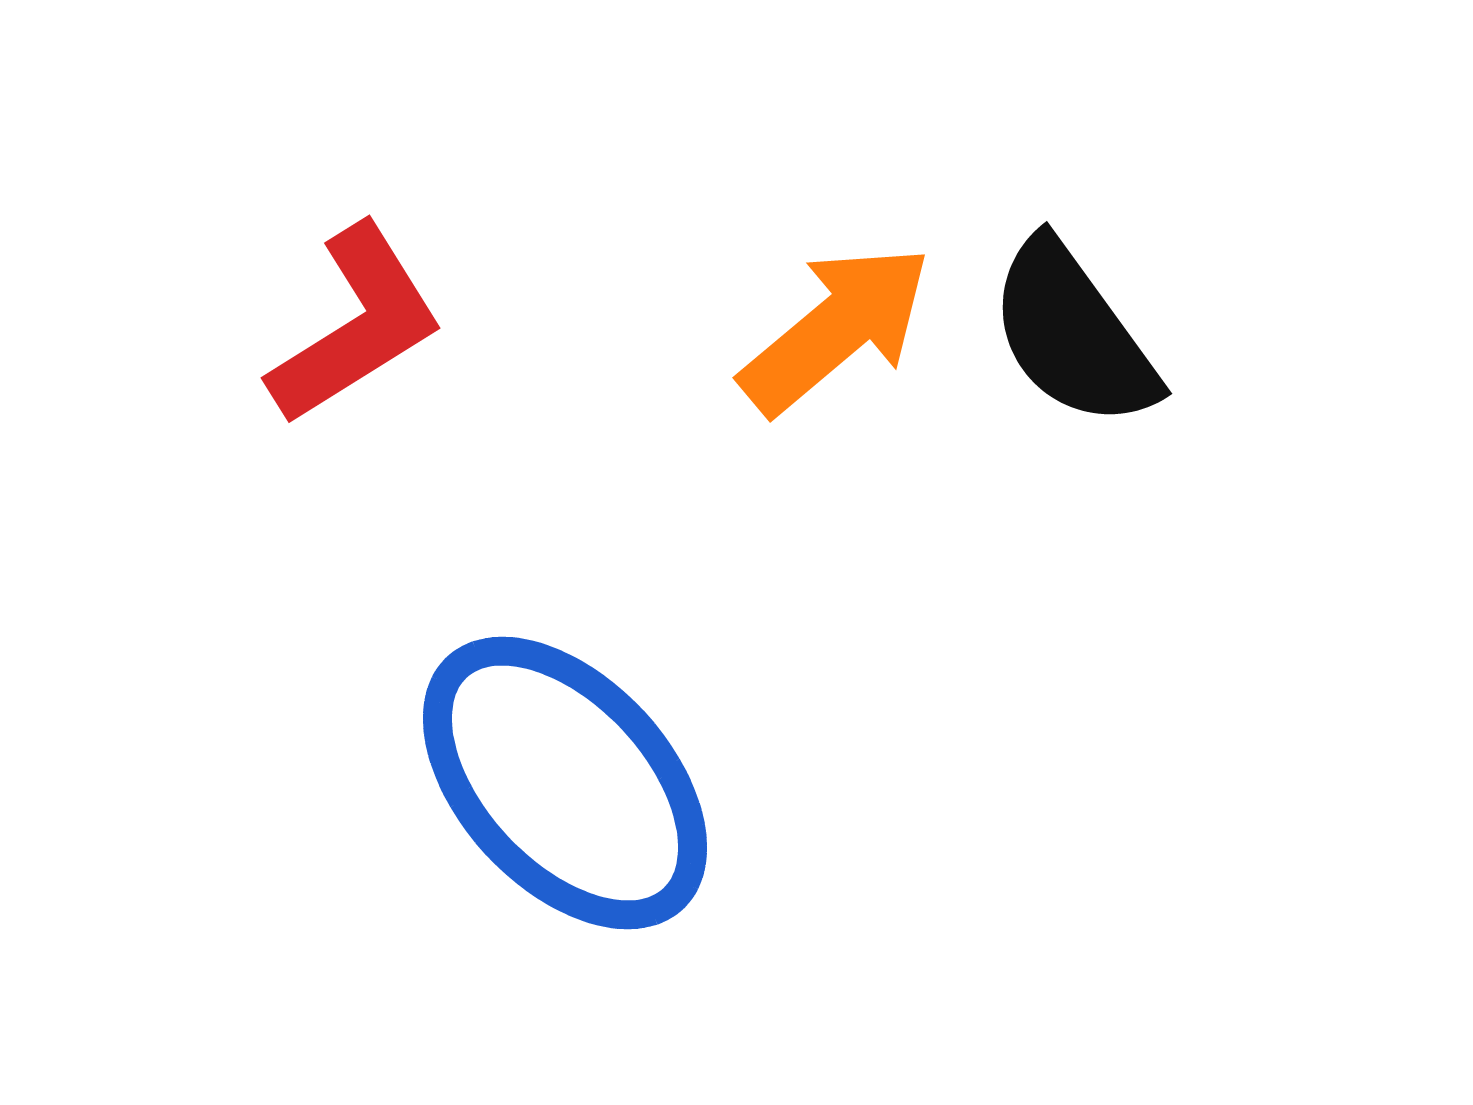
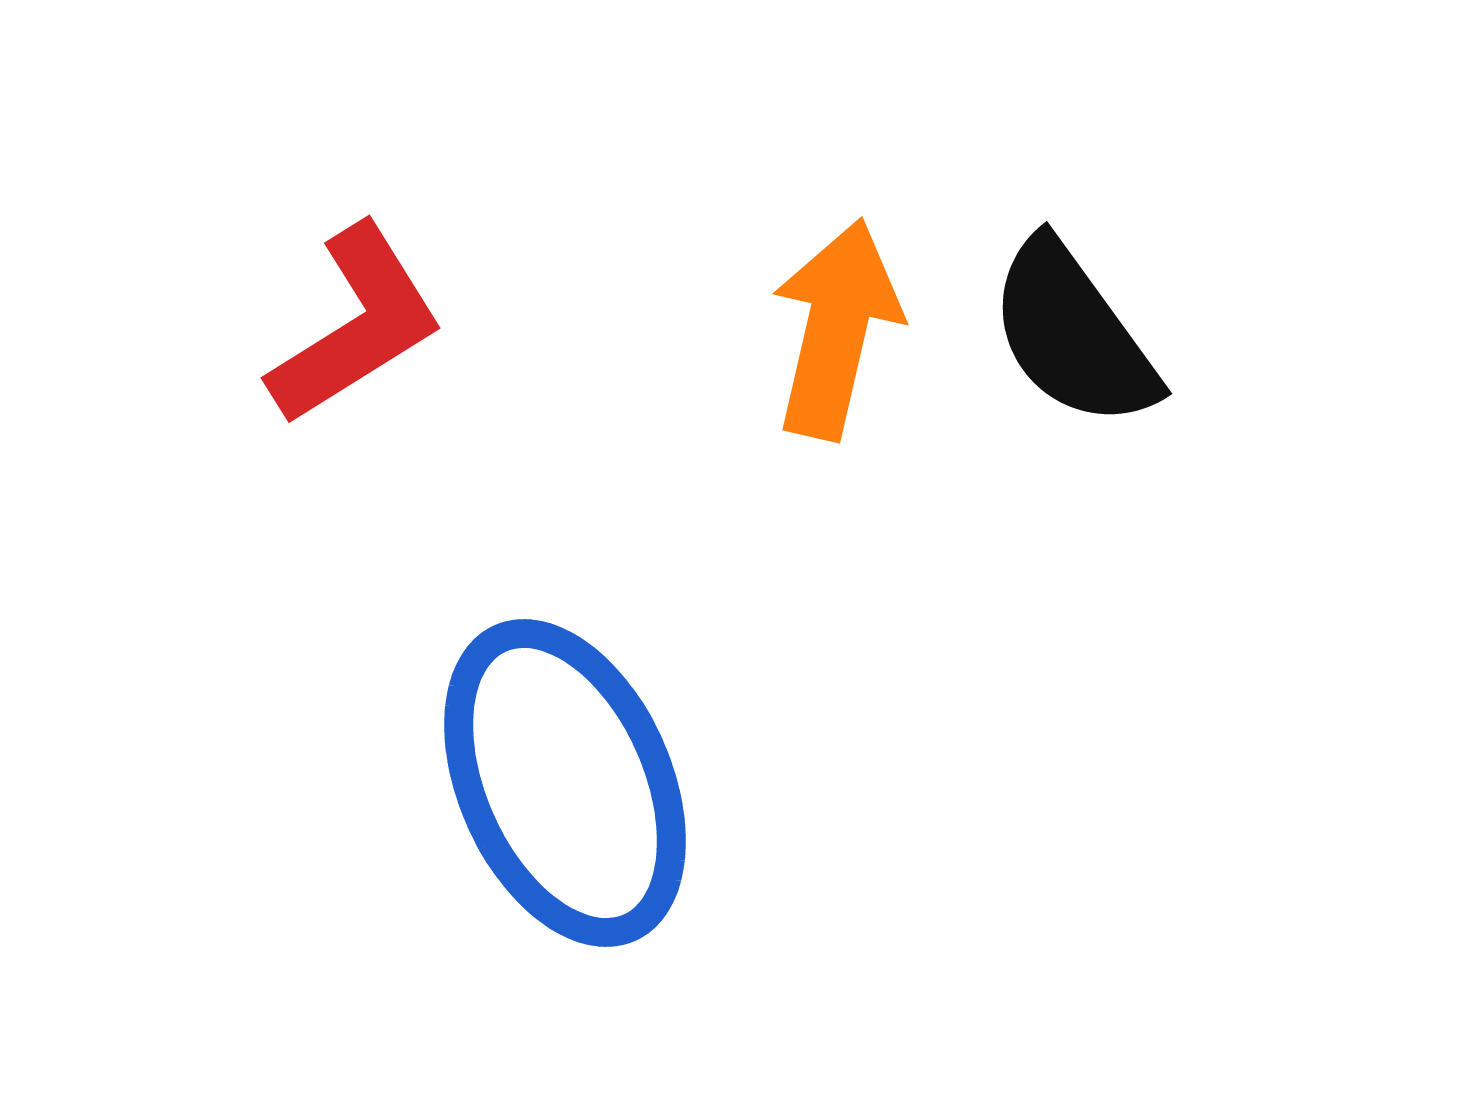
orange arrow: rotated 37 degrees counterclockwise
blue ellipse: rotated 19 degrees clockwise
